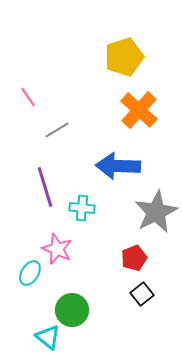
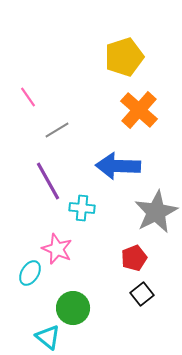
purple line: moved 3 px right, 6 px up; rotated 12 degrees counterclockwise
green circle: moved 1 px right, 2 px up
